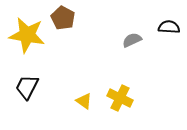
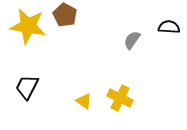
brown pentagon: moved 2 px right, 3 px up
yellow star: moved 1 px right, 9 px up
gray semicircle: rotated 30 degrees counterclockwise
